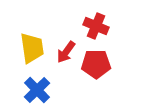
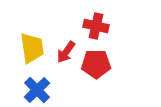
red cross: rotated 10 degrees counterclockwise
